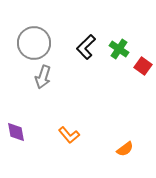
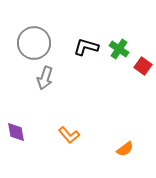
black L-shape: rotated 60 degrees clockwise
gray arrow: moved 2 px right, 1 px down
